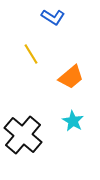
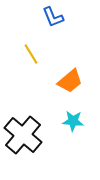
blue L-shape: rotated 35 degrees clockwise
orange trapezoid: moved 1 px left, 4 px down
cyan star: rotated 25 degrees counterclockwise
